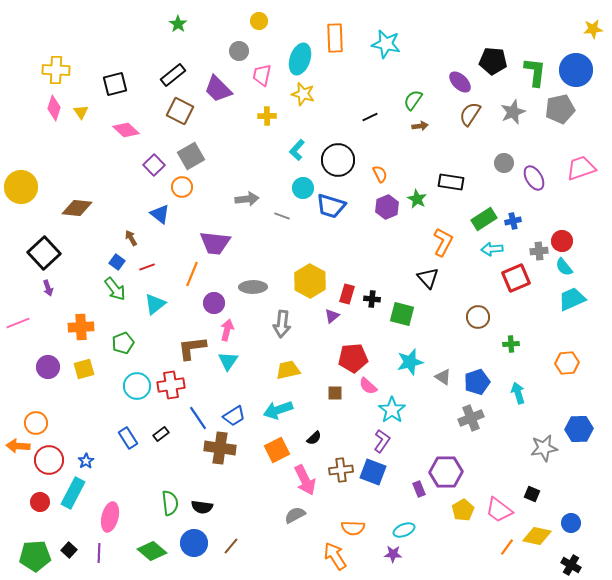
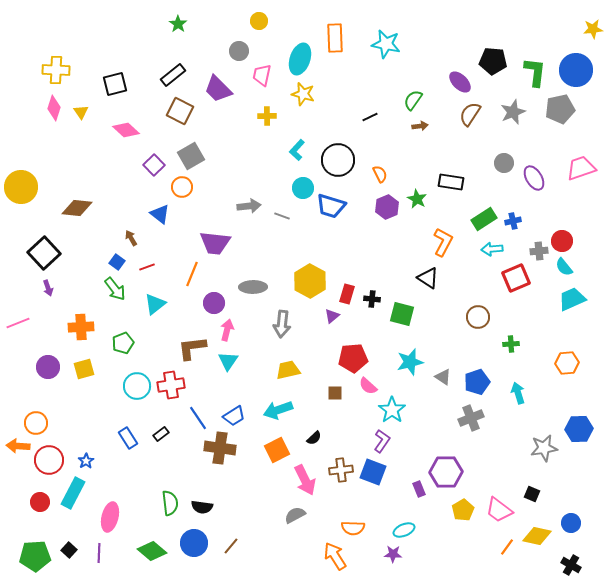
gray arrow at (247, 199): moved 2 px right, 7 px down
black triangle at (428, 278): rotated 15 degrees counterclockwise
